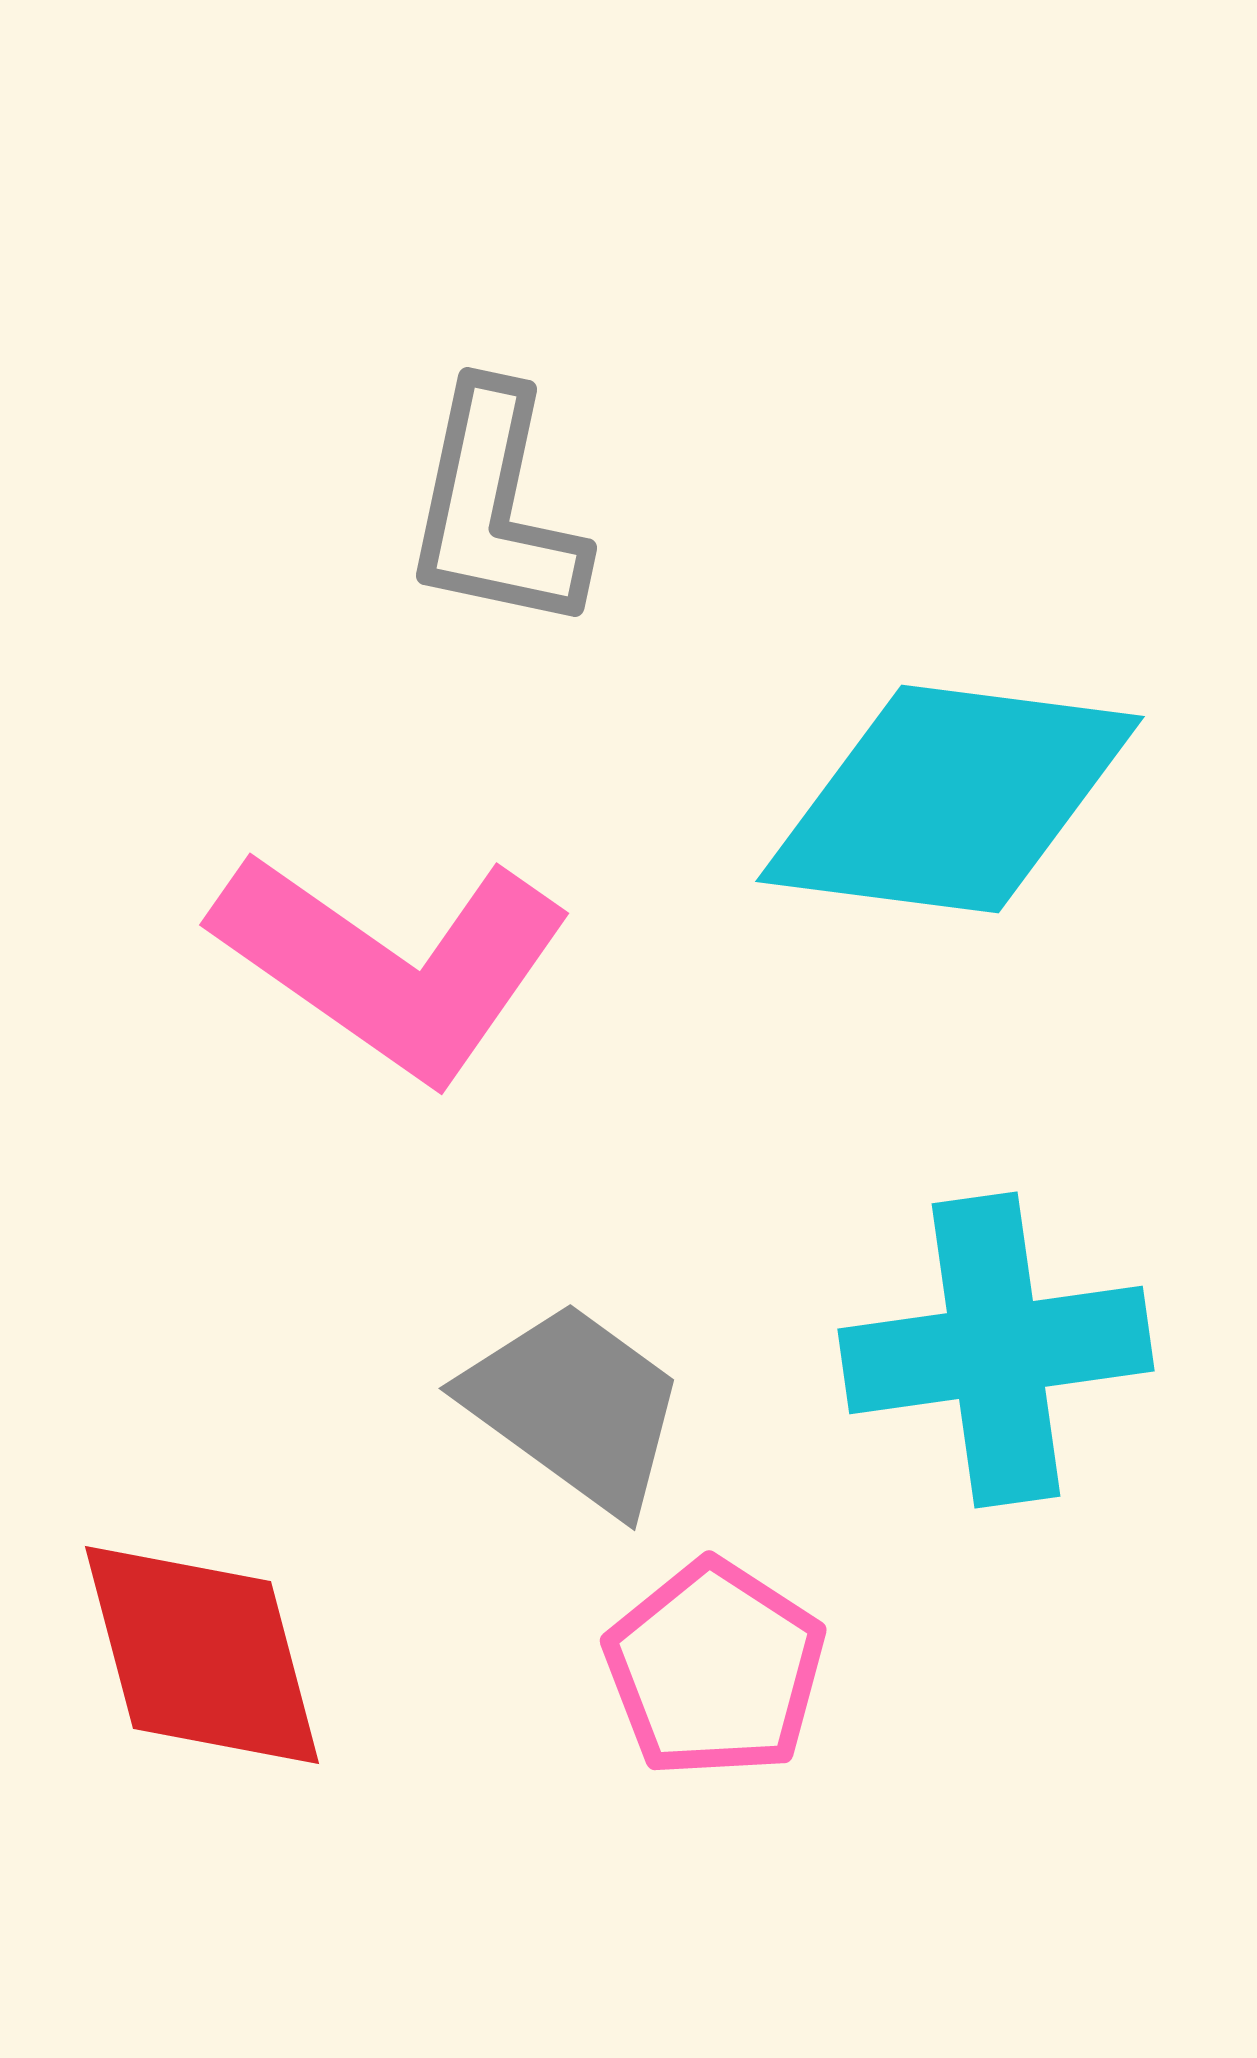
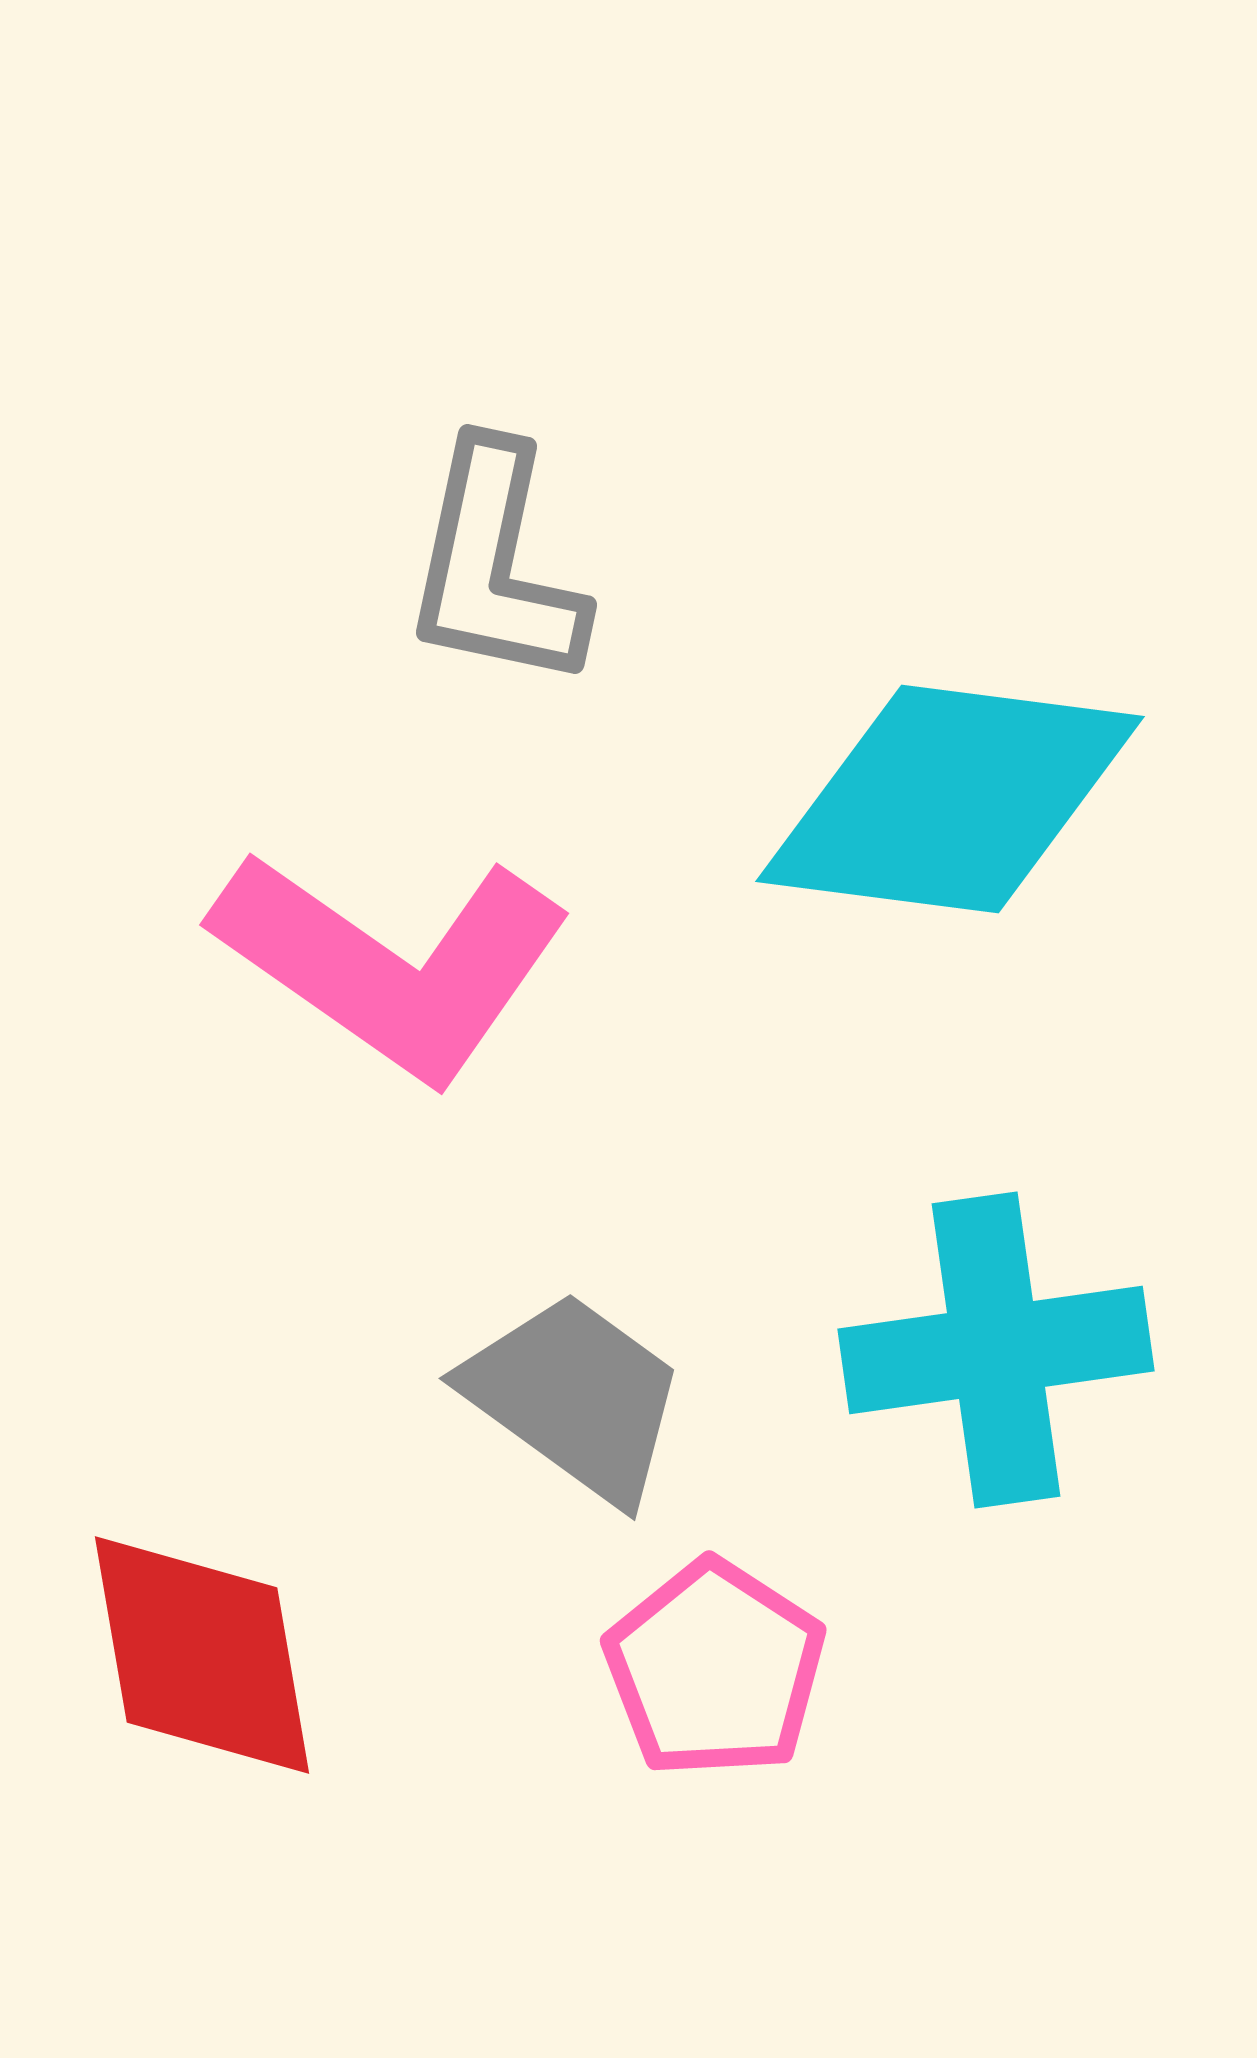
gray L-shape: moved 57 px down
gray trapezoid: moved 10 px up
red diamond: rotated 5 degrees clockwise
